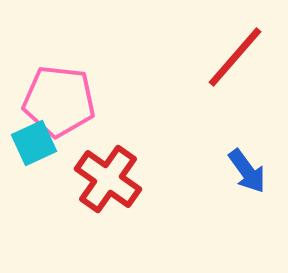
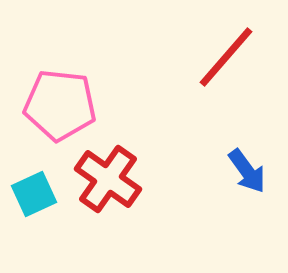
red line: moved 9 px left
pink pentagon: moved 1 px right, 4 px down
cyan square: moved 51 px down
